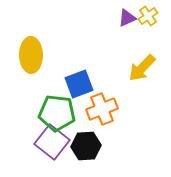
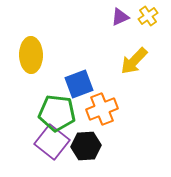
purple triangle: moved 7 px left, 1 px up
yellow arrow: moved 8 px left, 7 px up
